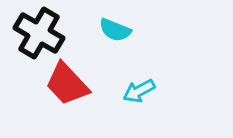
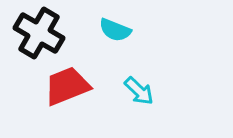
red trapezoid: moved 2 px down; rotated 111 degrees clockwise
cyan arrow: rotated 108 degrees counterclockwise
